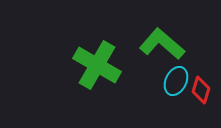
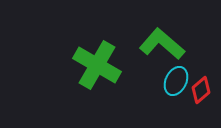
red diamond: rotated 32 degrees clockwise
